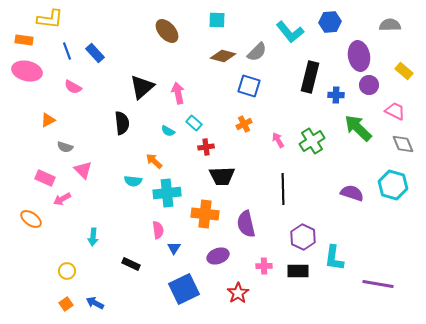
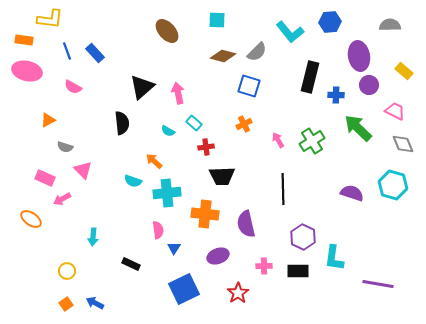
cyan semicircle at (133, 181): rotated 12 degrees clockwise
